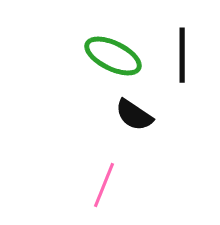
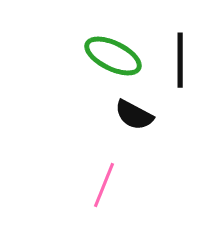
black line: moved 2 px left, 5 px down
black semicircle: rotated 6 degrees counterclockwise
